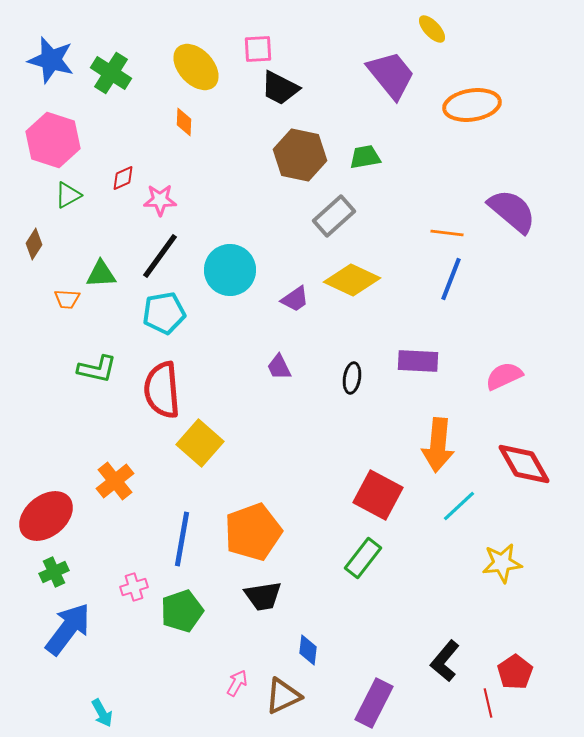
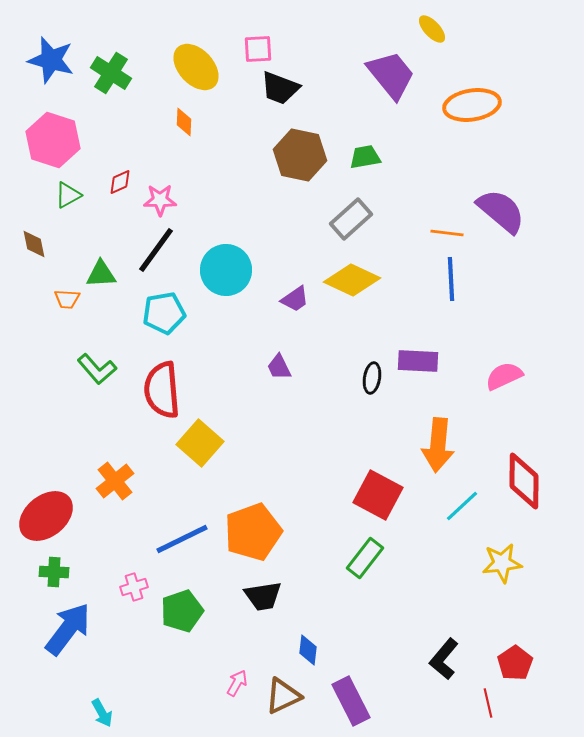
black trapezoid at (280, 88): rotated 6 degrees counterclockwise
red diamond at (123, 178): moved 3 px left, 4 px down
purple semicircle at (512, 211): moved 11 px left
gray rectangle at (334, 216): moved 17 px right, 3 px down
brown diamond at (34, 244): rotated 44 degrees counterclockwise
black line at (160, 256): moved 4 px left, 6 px up
cyan circle at (230, 270): moved 4 px left
blue line at (451, 279): rotated 24 degrees counterclockwise
green L-shape at (97, 369): rotated 36 degrees clockwise
black ellipse at (352, 378): moved 20 px right
red diamond at (524, 464): moved 17 px down; rotated 30 degrees clockwise
cyan line at (459, 506): moved 3 px right
blue line at (182, 539): rotated 54 degrees clockwise
green rectangle at (363, 558): moved 2 px right
green cross at (54, 572): rotated 28 degrees clockwise
black L-shape at (445, 661): moved 1 px left, 2 px up
red pentagon at (515, 672): moved 9 px up
purple rectangle at (374, 703): moved 23 px left, 2 px up; rotated 54 degrees counterclockwise
